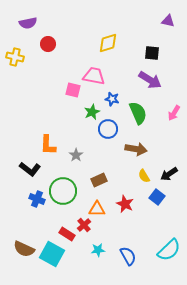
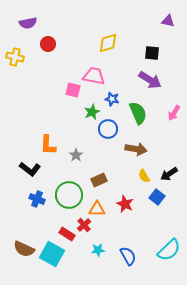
green circle: moved 6 px right, 4 px down
